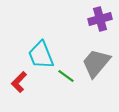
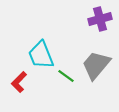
gray trapezoid: moved 2 px down
